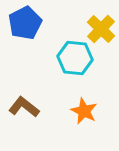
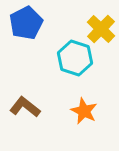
blue pentagon: moved 1 px right
cyan hexagon: rotated 12 degrees clockwise
brown L-shape: moved 1 px right
